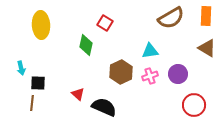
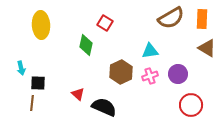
orange rectangle: moved 4 px left, 3 px down
red circle: moved 3 px left
